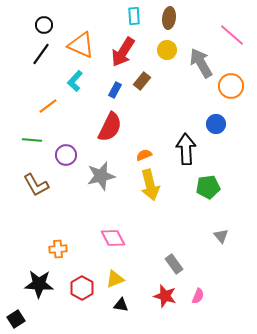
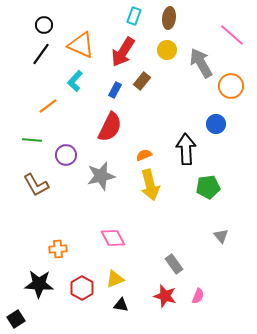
cyan rectangle: rotated 24 degrees clockwise
